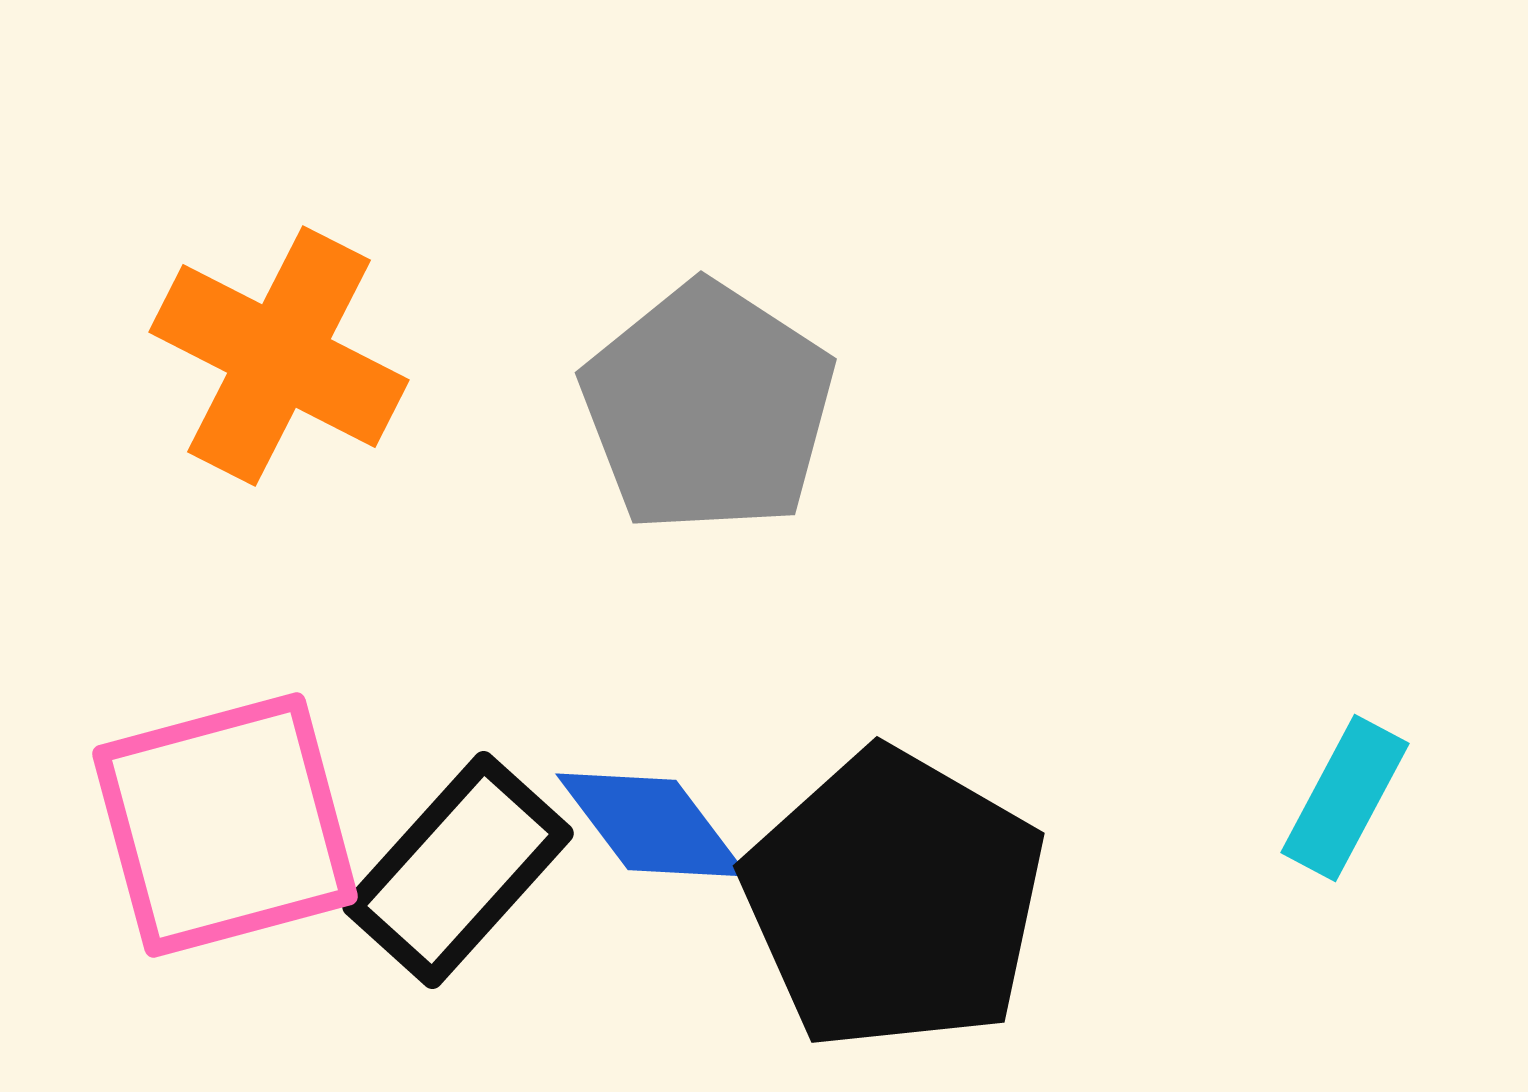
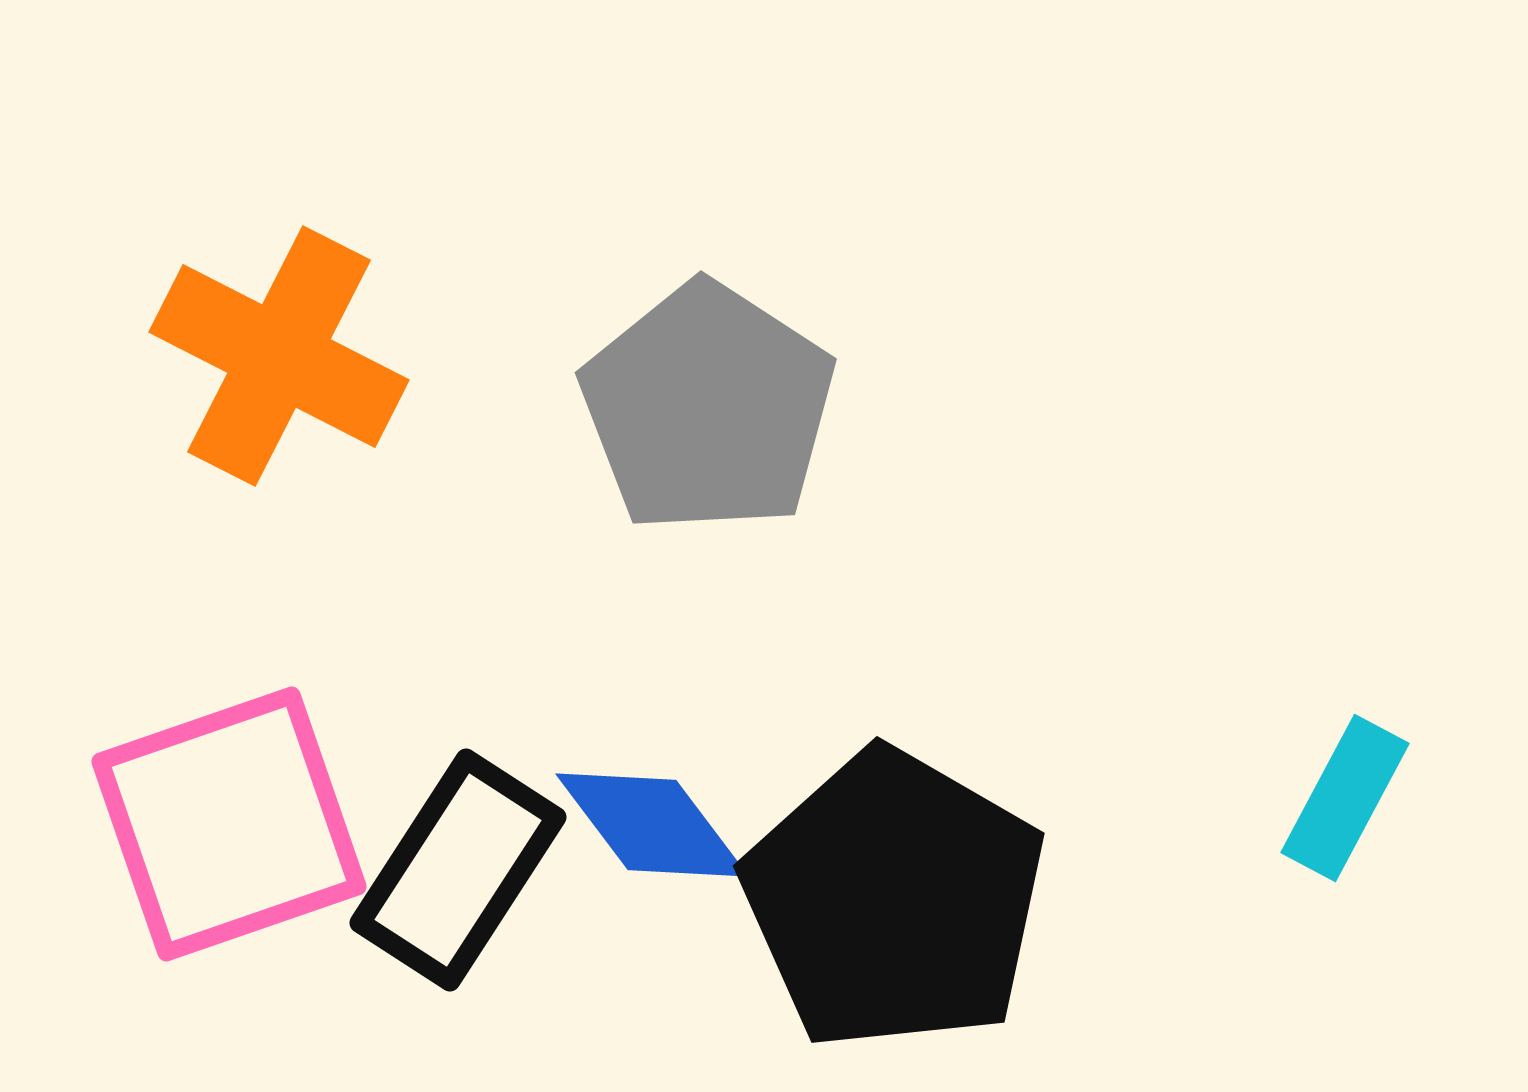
pink square: moved 4 px right, 1 px up; rotated 4 degrees counterclockwise
black rectangle: rotated 9 degrees counterclockwise
